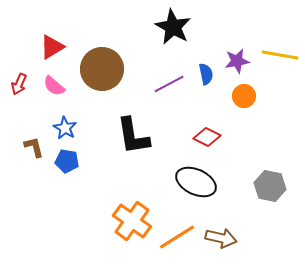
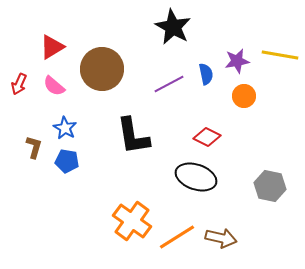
brown L-shape: rotated 30 degrees clockwise
black ellipse: moved 5 px up; rotated 6 degrees counterclockwise
